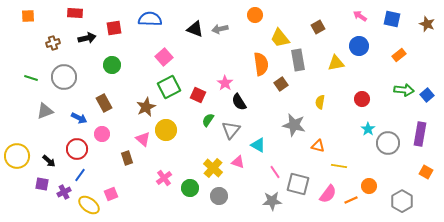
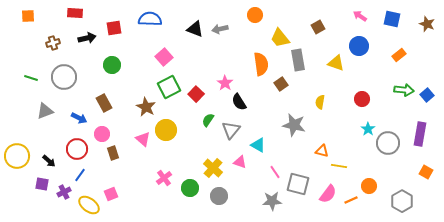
yellow triangle at (336, 63): rotated 30 degrees clockwise
red square at (198, 95): moved 2 px left, 1 px up; rotated 21 degrees clockwise
brown star at (146, 107): rotated 18 degrees counterclockwise
orange triangle at (318, 146): moved 4 px right, 5 px down
brown rectangle at (127, 158): moved 14 px left, 5 px up
pink triangle at (238, 162): moved 2 px right
